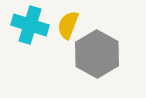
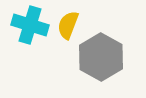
gray hexagon: moved 4 px right, 3 px down
